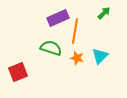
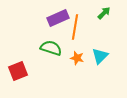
orange line: moved 4 px up
red square: moved 1 px up
